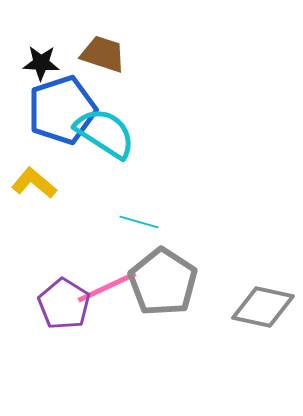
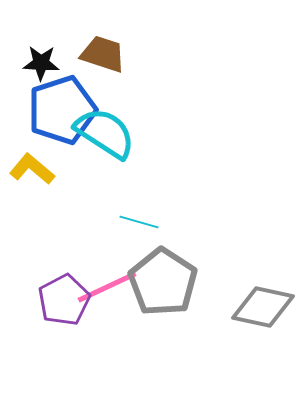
yellow L-shape: moved 2 px left, 14 px up
purple pentagon: moved 4 px up; rotated 12 degrees clockwise
